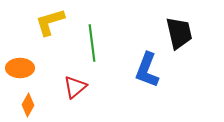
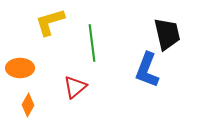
black trapezoid: moved 12 px left, 1 px down
